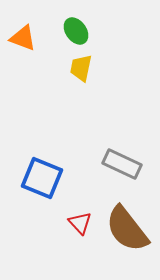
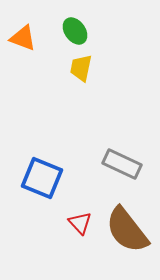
green ellipse: moved 1 px left
brown semicircle: moved 1 px down
